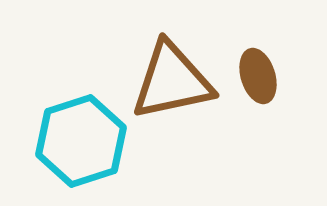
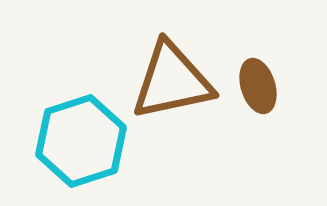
brown ellipse: moved 10 px down
